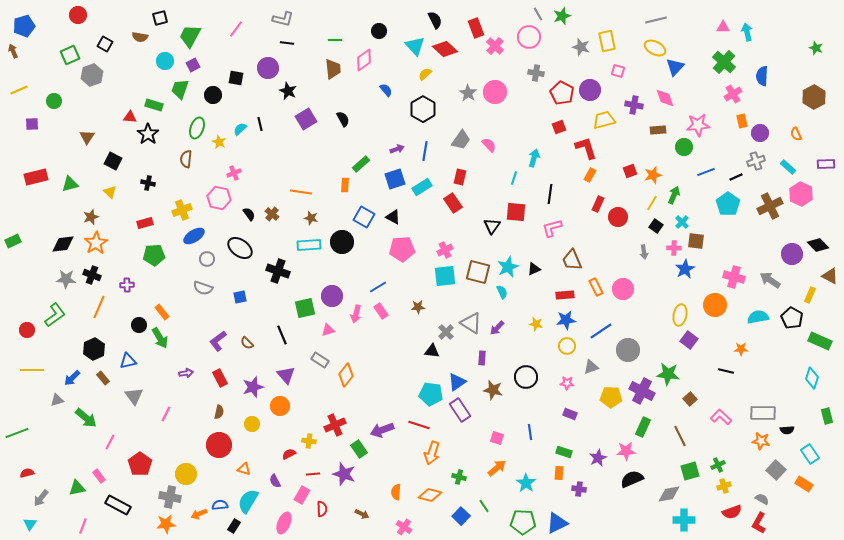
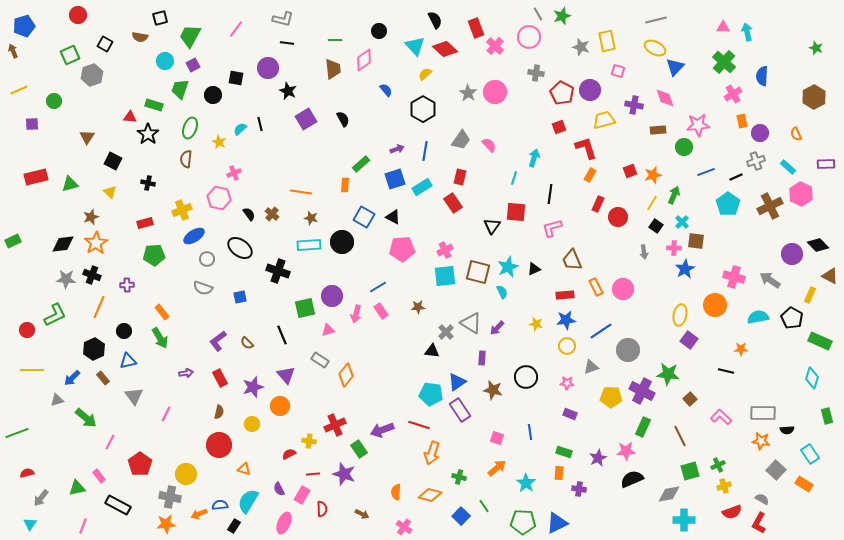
green ellipse at (197, 128): moved 7 px left
green L-shape at (55, 315): rotated 10 degrees clockwise
black circle at (139, 325): moved 15 px left, 6 px down
purple semicircle at (275, 481): moved 4 px right, 8 px down
